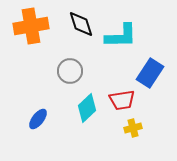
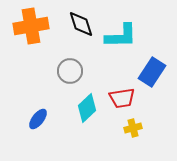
blue rectangle: moved 2 px right, 1 px up
red trapezoid: moved 2 px up
